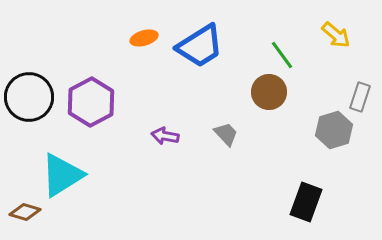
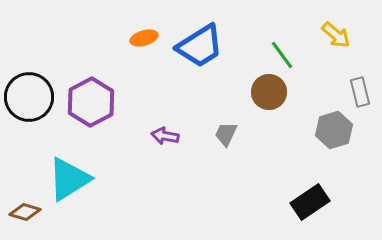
gray rectangle: moved 5 px up; rotated 32 degrees counterclockwise
gray trapezoid: rotated 112 degrees counterclockwise
cyan triangle: moved 7 px right, 4 px down
black rectangle: moved 4 px right; rotated 36 degrees clockwise
